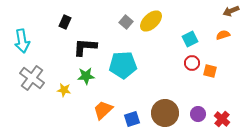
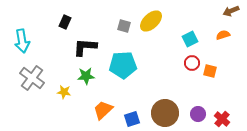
gray square: moved 2 px left, 4 px down; rotated 24 degrees counterclockwise
yellow star: moved 2 px down
